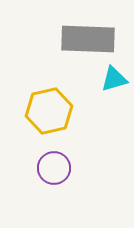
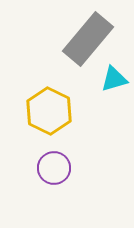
gray rectangle: rotated 52 degrees counterclockwise
yellow hexagon: rotated 21 degrees counterclockwise
